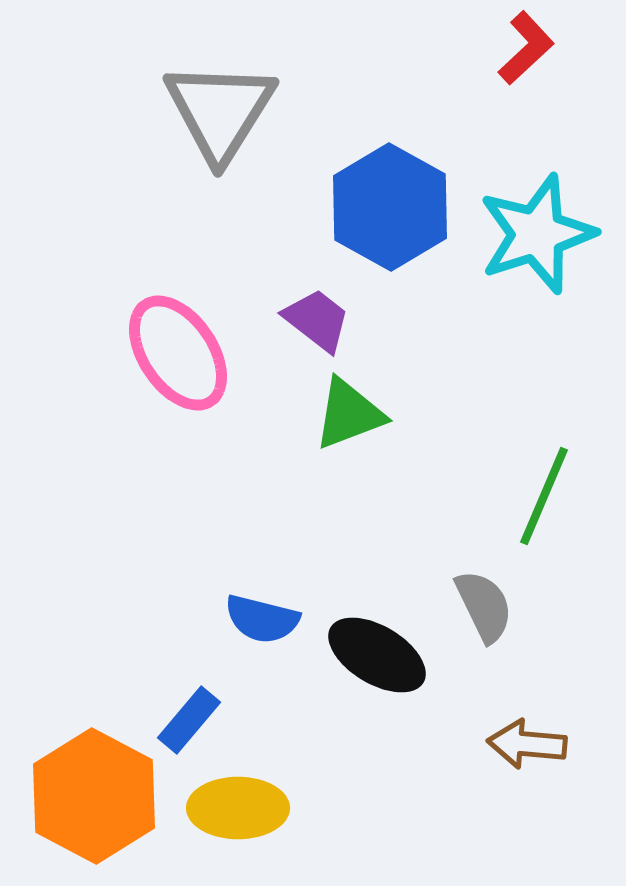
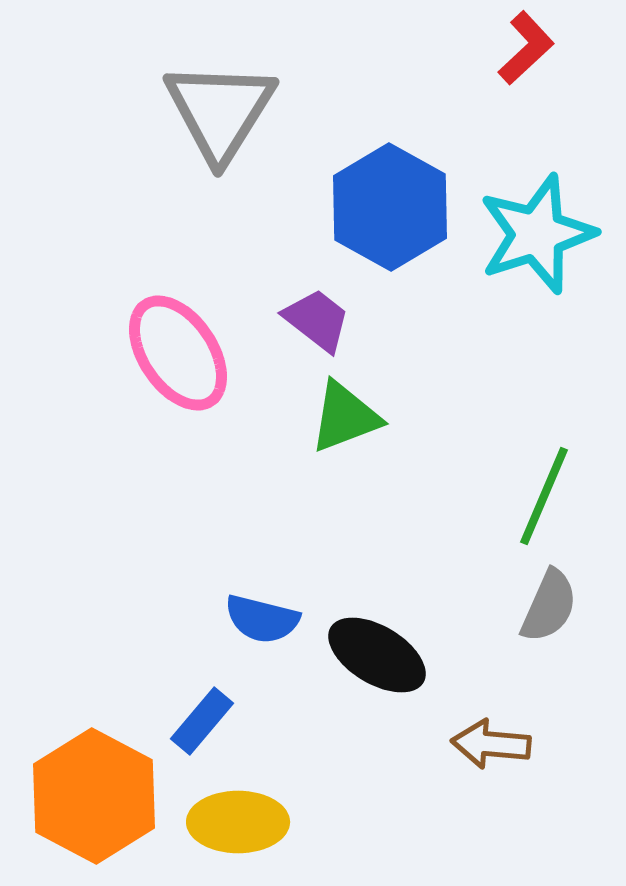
green triangle: moved 4 px left, 3 px down
gray semicircle: moved 65 px right; rotated 50 degrees clockwise
blue rectangle: moved 13 px right, 1 px down
brown arrow: moved 36 px left
yellow ellipse: moved 14 px down
